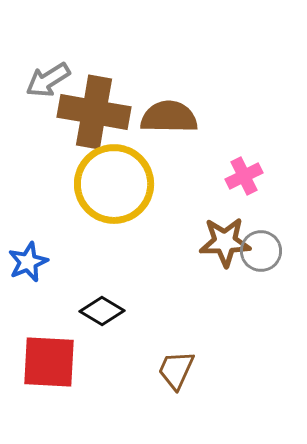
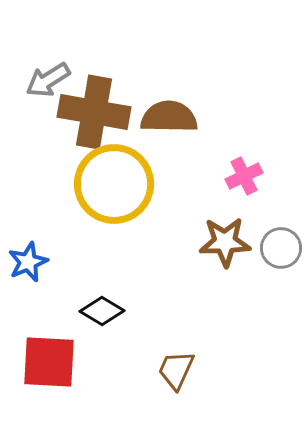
gray circle: moved 20 px right, 3 px up
